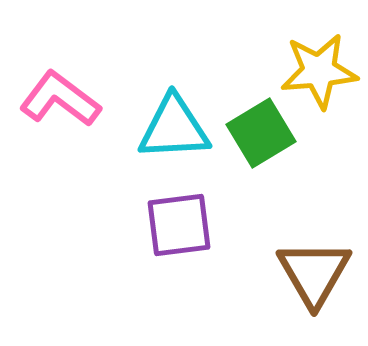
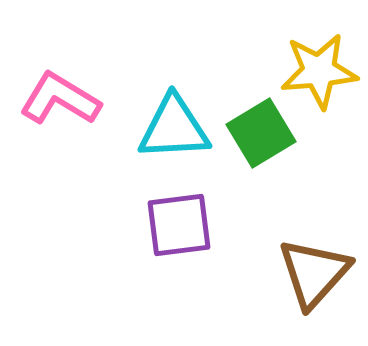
pink L-shape: rotated 6 degrees counterclockwise
brown triangle: rotated 12 degrees clockwise
